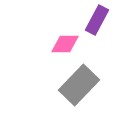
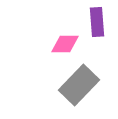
purple rectangle: moved 2 px down; rotated 32 degrees counterclockwise
